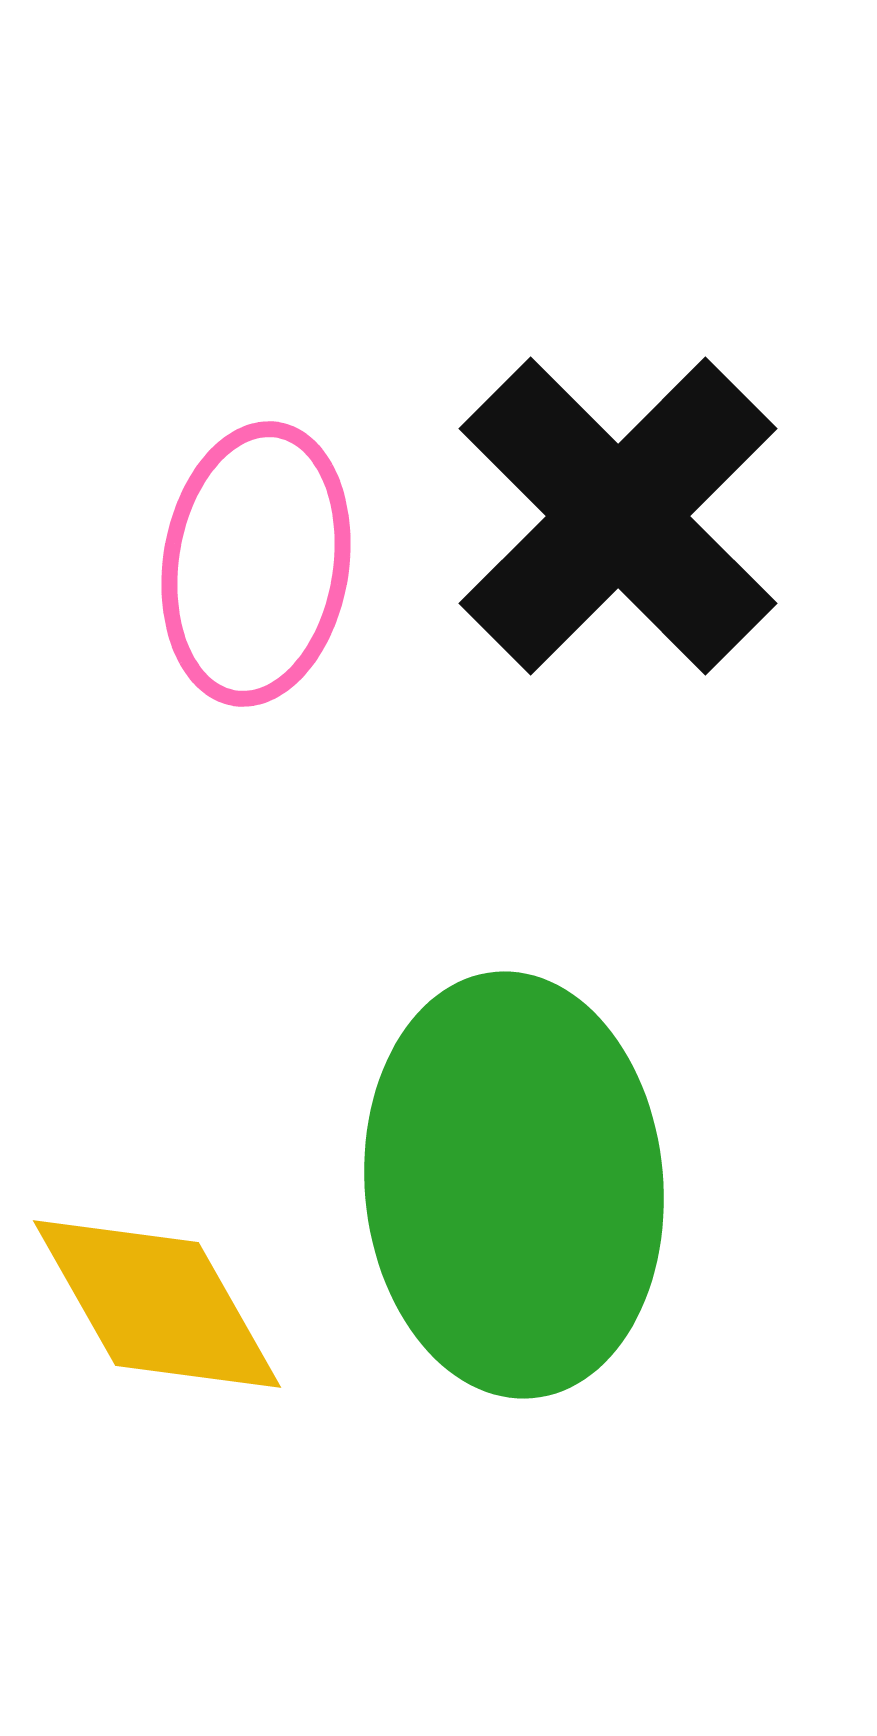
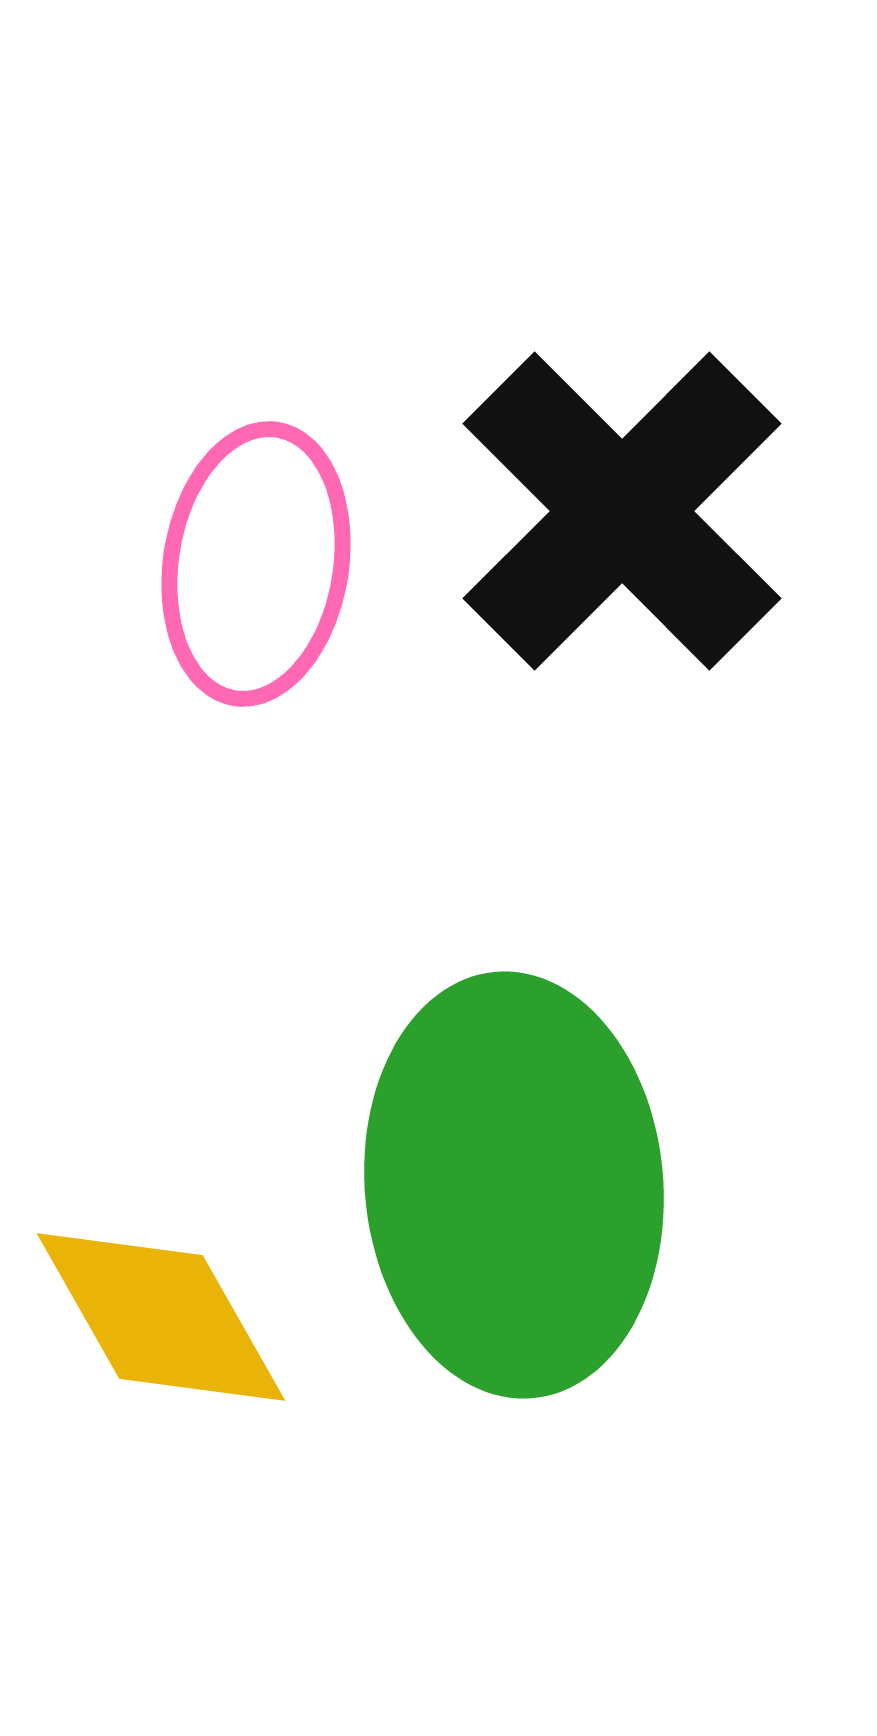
black cross: moved 4 px right, 5 px up
yellow diamond: moved 4 px right, 13 px down
